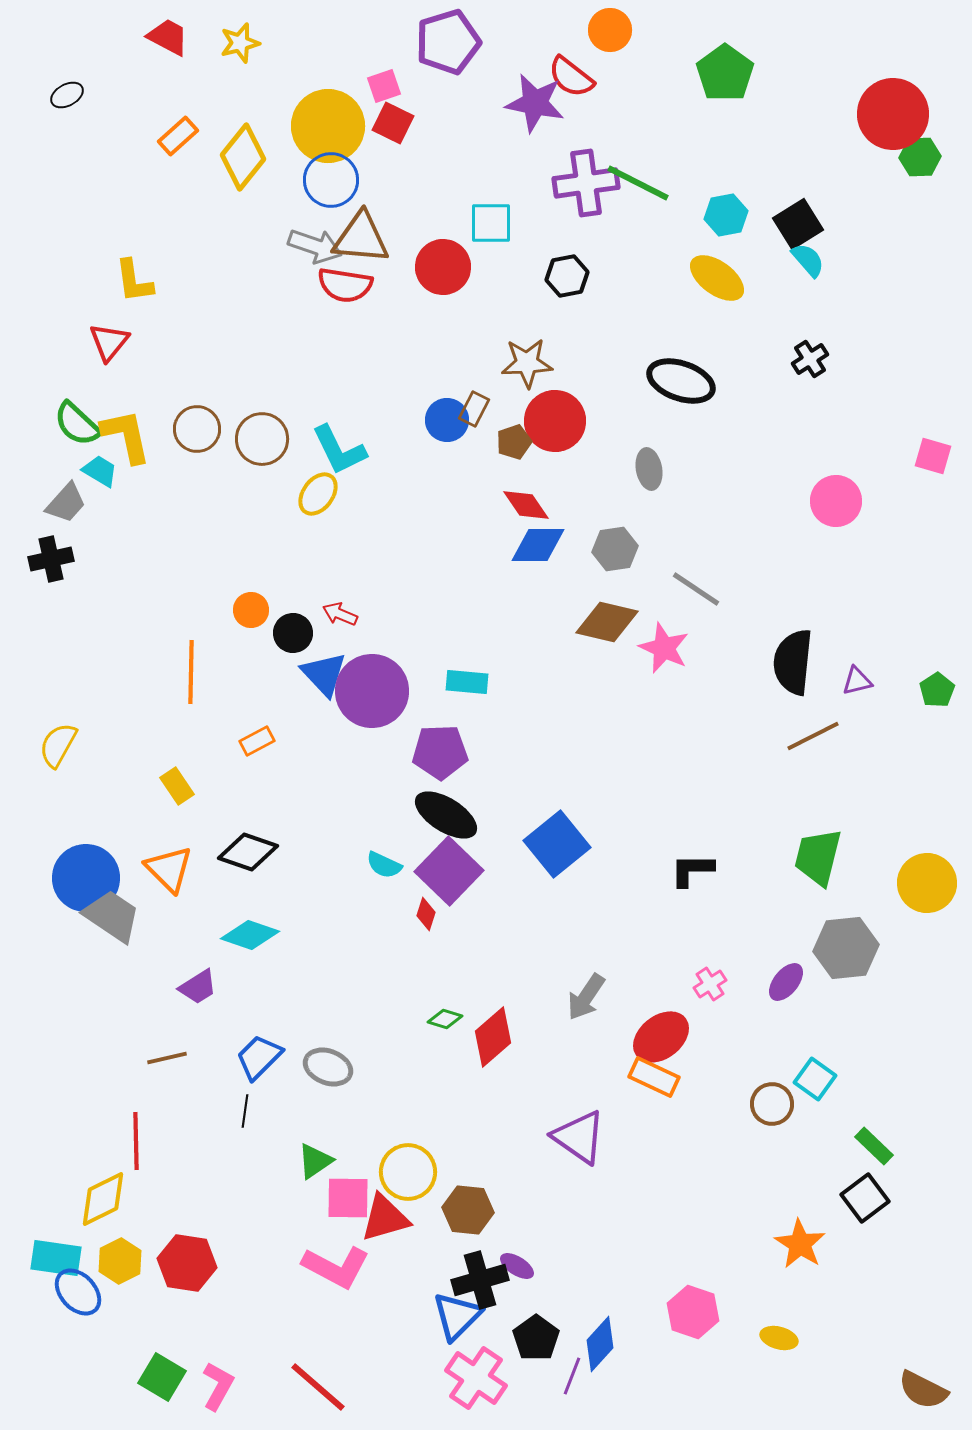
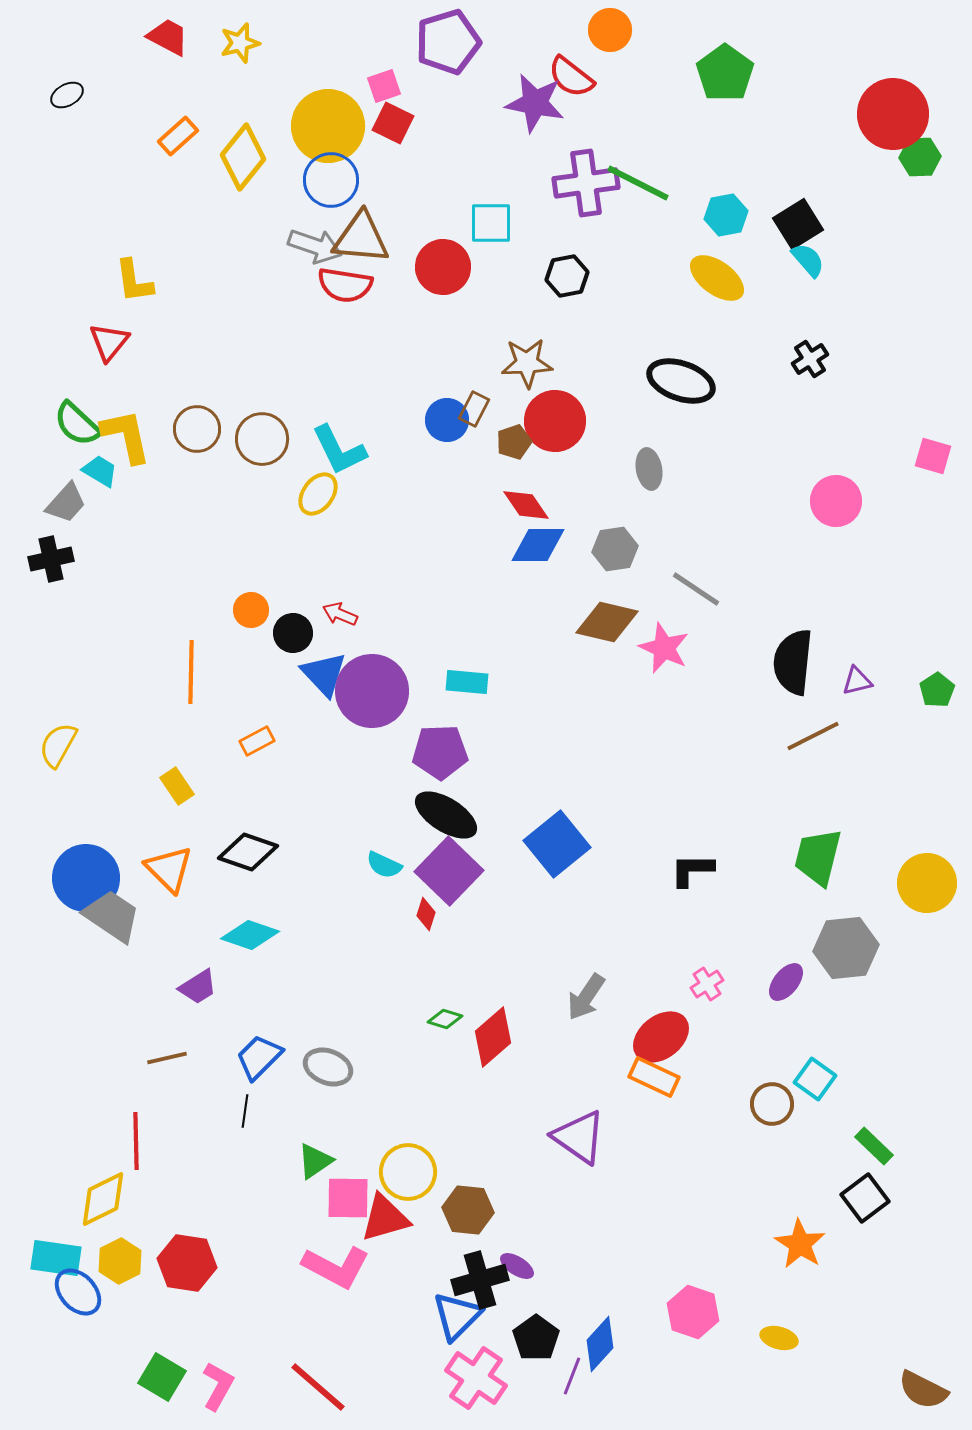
pink cross at (710, 984): moved 3 px left
